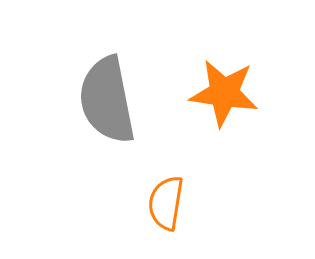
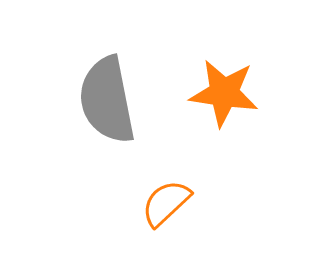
orange semicircle: rotated 38 degrees clockwise
